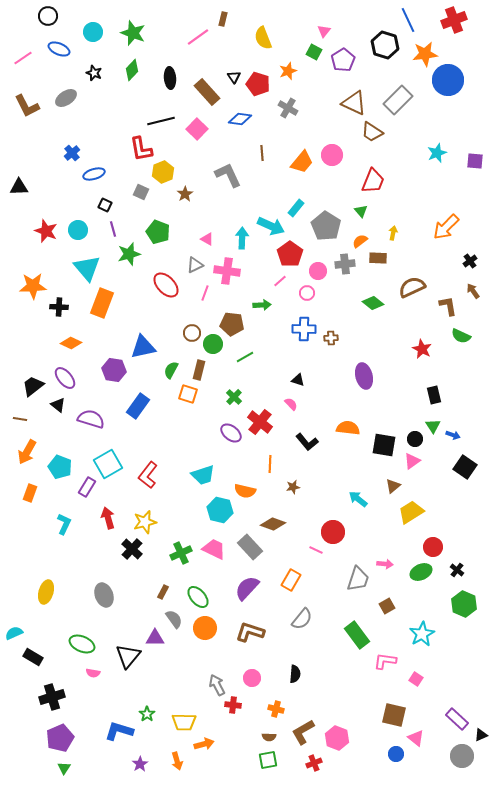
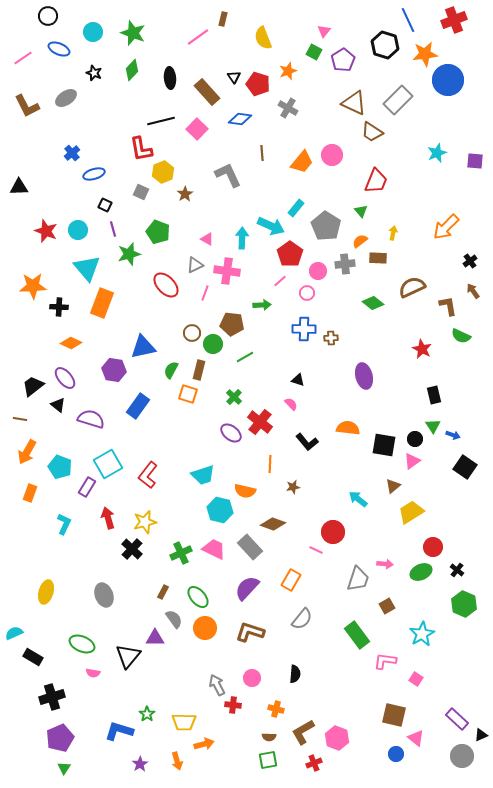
red trapezoid at (373, 181): moved 3 px right
